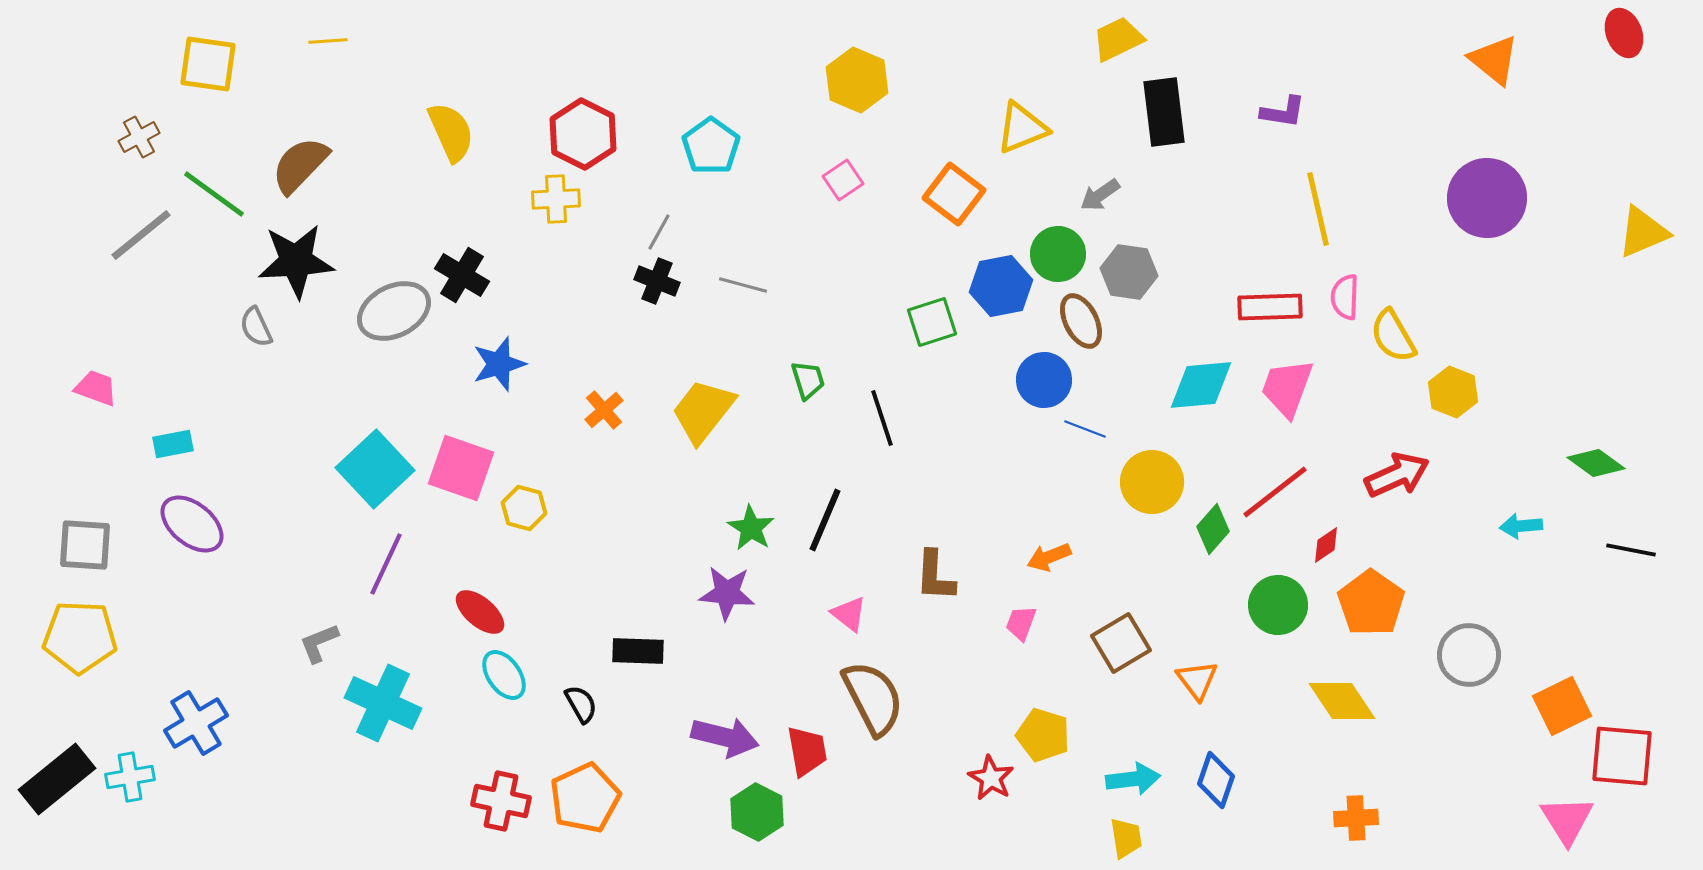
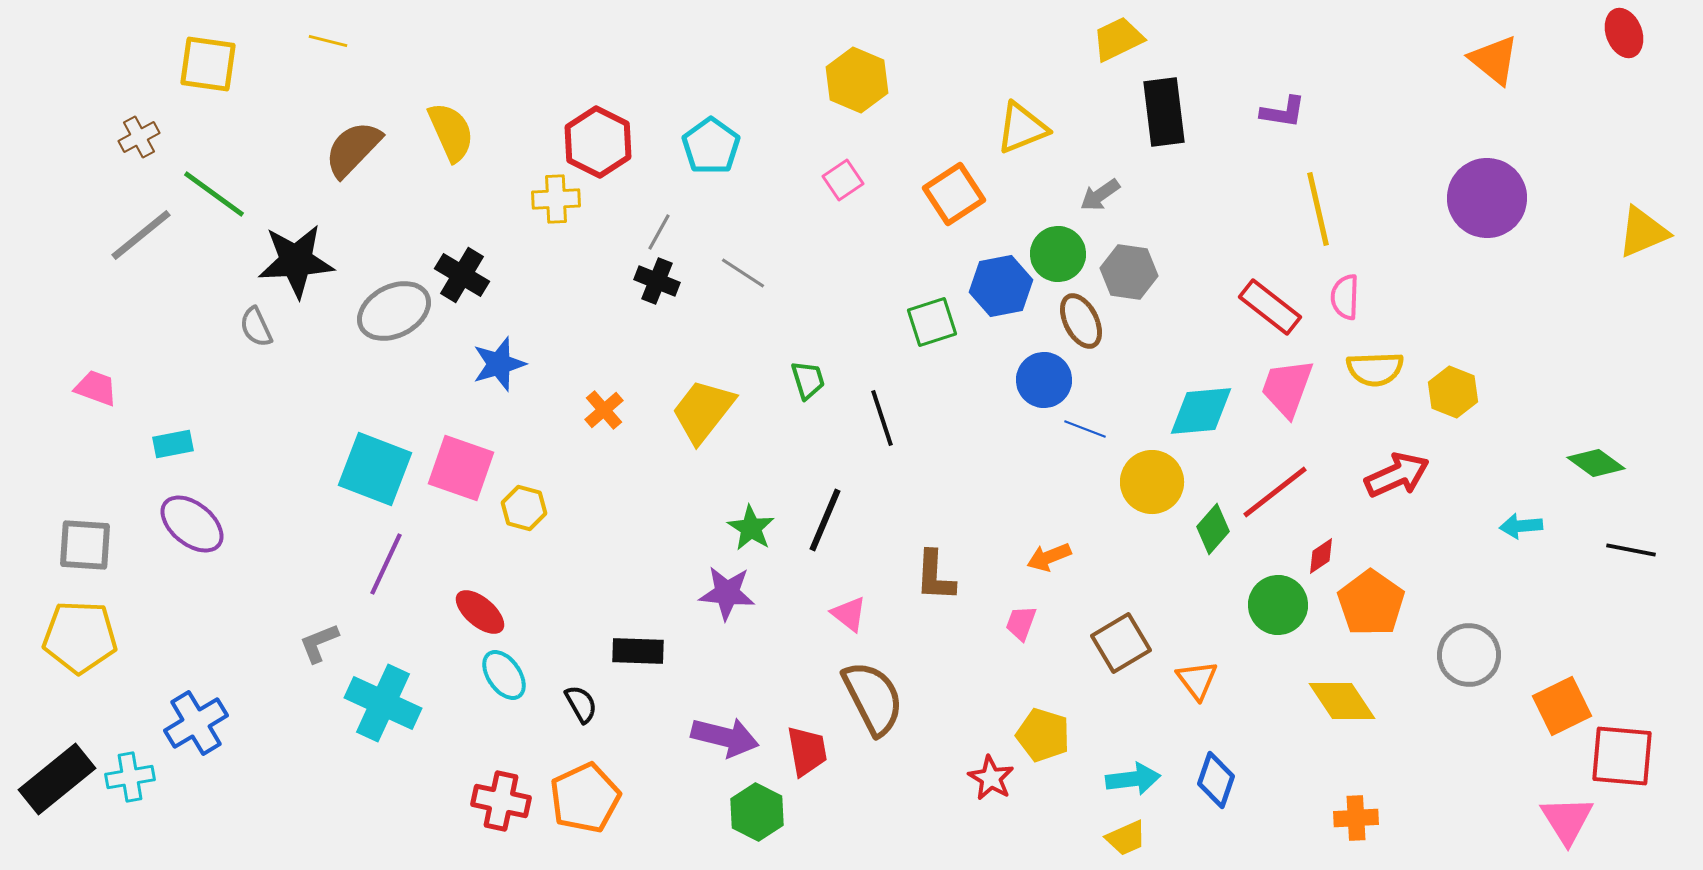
yellow line at (328, 41): rotated 18 degrees clockwise
red hexagon at (583, 134): moved 15 px right, 8 px down
brown semicircle at (300, 165): moved 53 px right, 16 px up
orange square at (954, 194): rotated 20 degrees clockwise
gray line at (743, 285): moved 12 px up; rotated 18 degrees clockwise
red rectangle at (1270, 307): rotated 40 degrees clockwise
yellow semicircle at (1393, 336): moved 18 px left, 33 px down; rotated 62 degrees counterclockwise
cyan diamond at (1201, 385): moved 26 px down
cyan square at (375, 469): rotated 26 degrees counterclockwise
red diamond at (1326, 545): moved 5 px left, 11 px down
yellow trapezoid at (1126, 838): rotated 75 degrees clockwise
